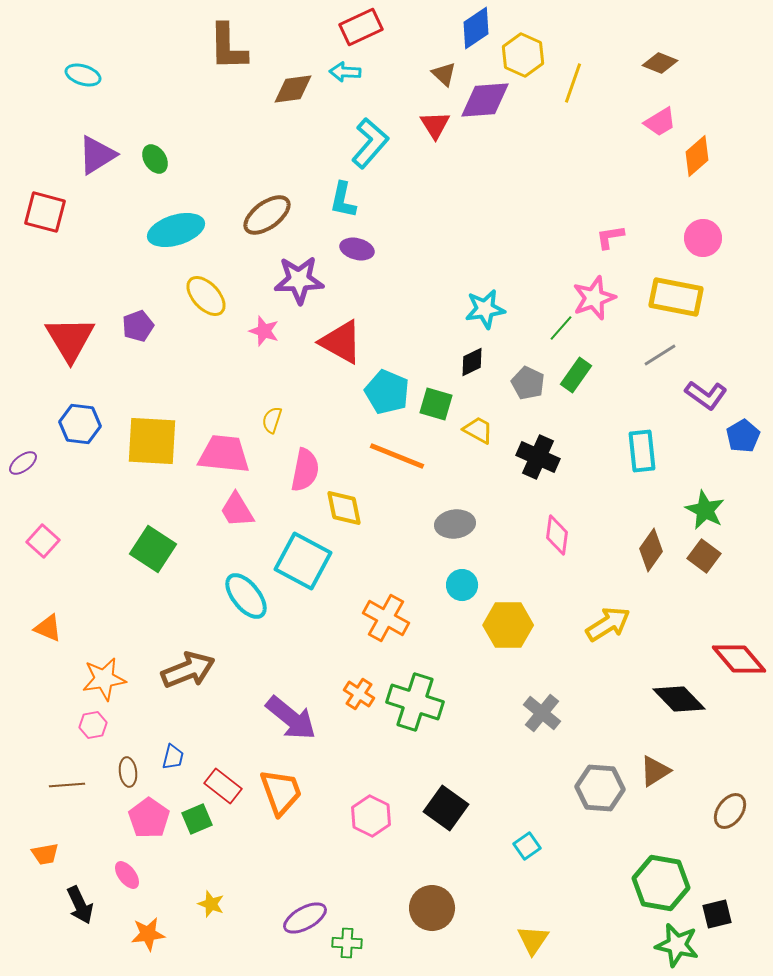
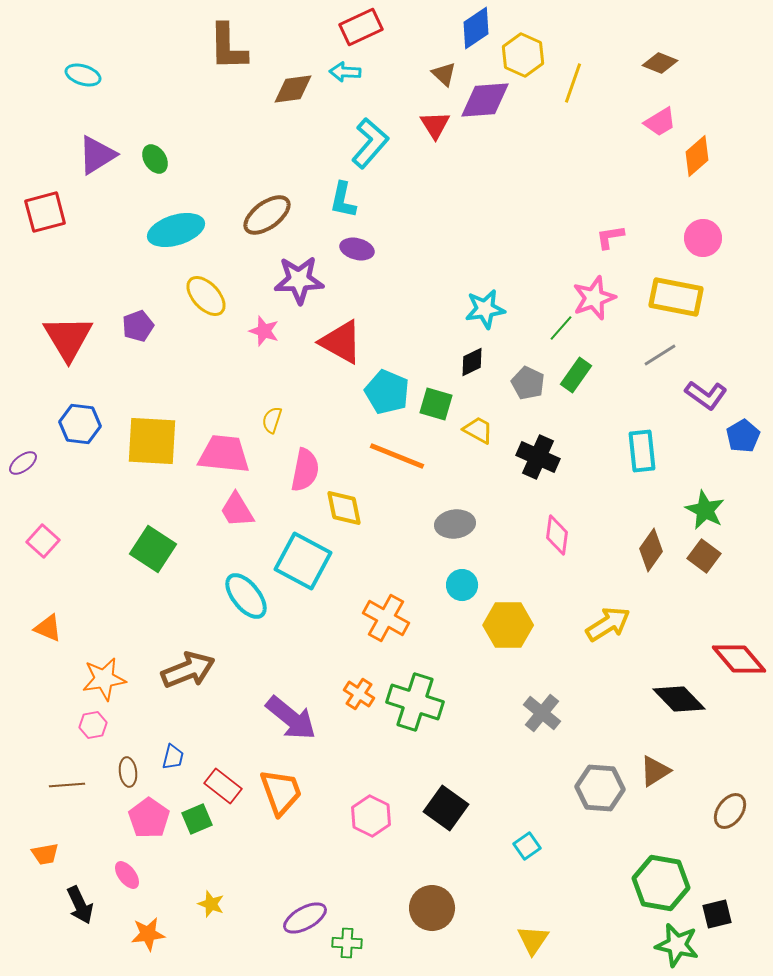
red square at (45, 212): rotated 30 degrees counterclockwise
red triangle at (70, 339): moved 2 px left, 1 px up
